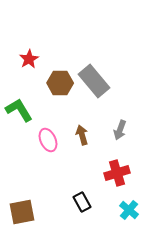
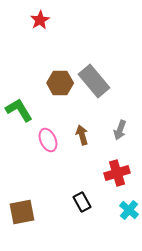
red star: moved 11 px right, 39 px up
